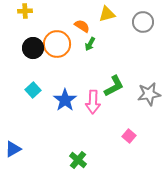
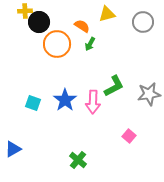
black circle: moved 6 px right, 26 px up
cyan square: moved 13 px down; rotated 28 degrees counterclockwise
